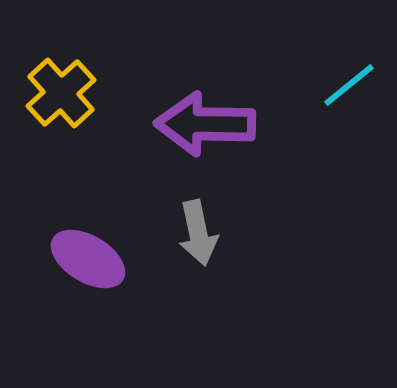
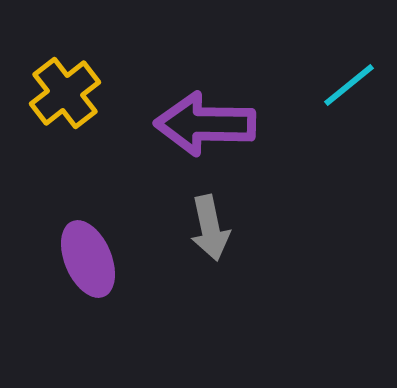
yellow cross: moved 4 px right; rotated 4 degrees clockwise
gray arrow: moved 12 px right, 5 px up
purple ellipse: rotated 36 degrees clockwise
